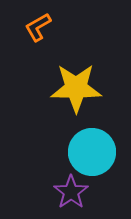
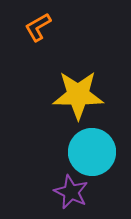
yellow star: moved 2 px right, 7 px down
purple star: rotated 12 degrees counterclockwise
